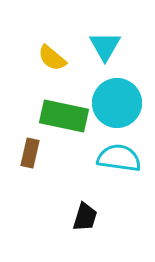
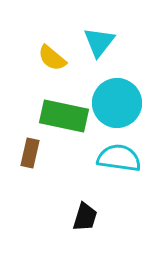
cyan triangle: moved 6 px left, 4 px up; rotated 8 degrees clockwise
